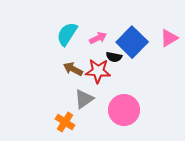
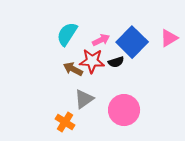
pink arrow: moved 3 px right, 2 px down
black semicircle: moved 2 px right, 5 px down; rotated 28 degrees counterclockwise
red star: moved 6 px left, 10 px up
